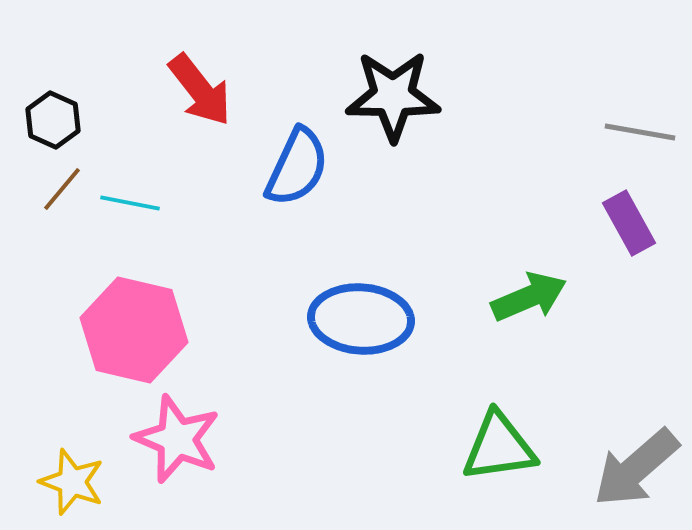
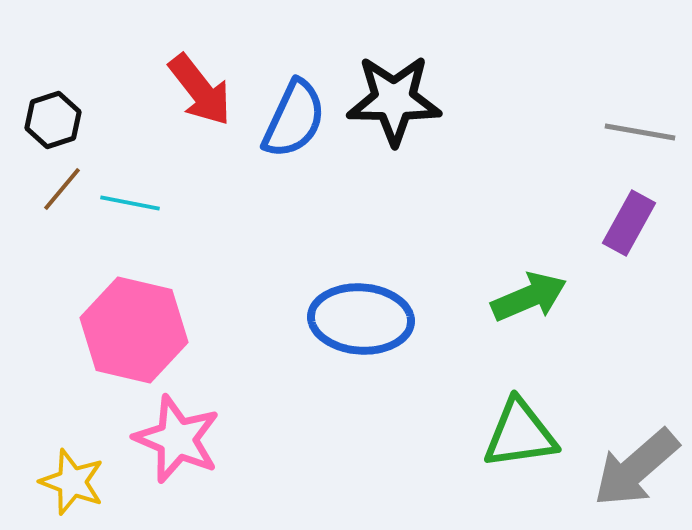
black star: moved 1 px right, 4 px down
black hexagon: rotated 18 degrees clockwise
blue semicircle: moved 3 px left, 48 px up
purple rectangle: rotated 58 degrees clockwise
green triangle: moved 21 px right, 13 px up
